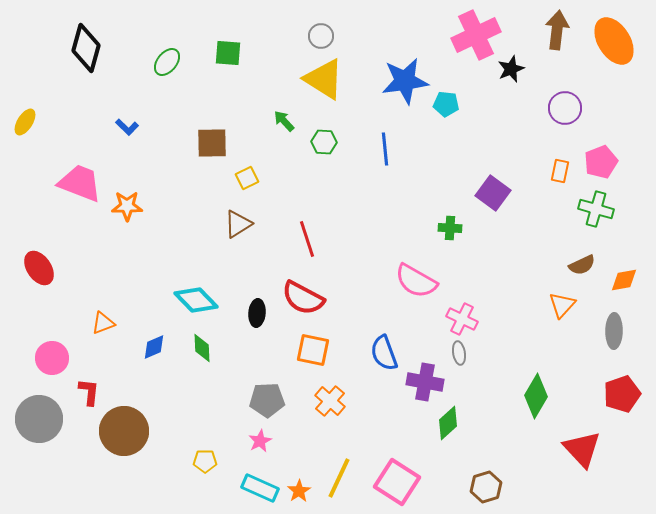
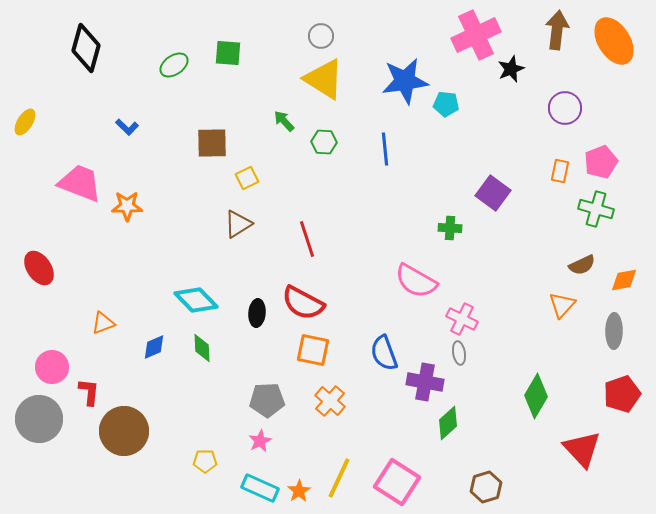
green ellipse at (167, 62): moved 7 px right, 3 px down; rotated 16 degrees clockwise
red semicircle at (303, 298): moved 5 px down
pink circle at (52, 358): moved 9 px down
